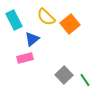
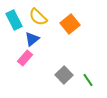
yellow semicircle: moved 8 px left
pink rectangle: rotated 35 degrees counterclockwise
green line: moved 3 px right
